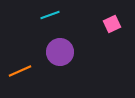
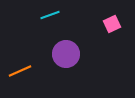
purple circle: moved 6 px right, 2 px down
